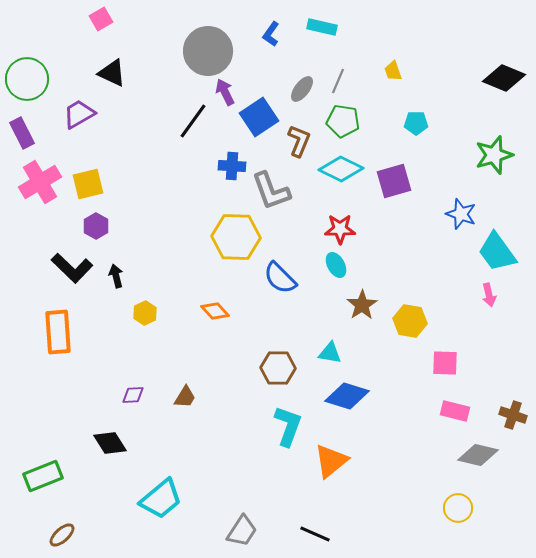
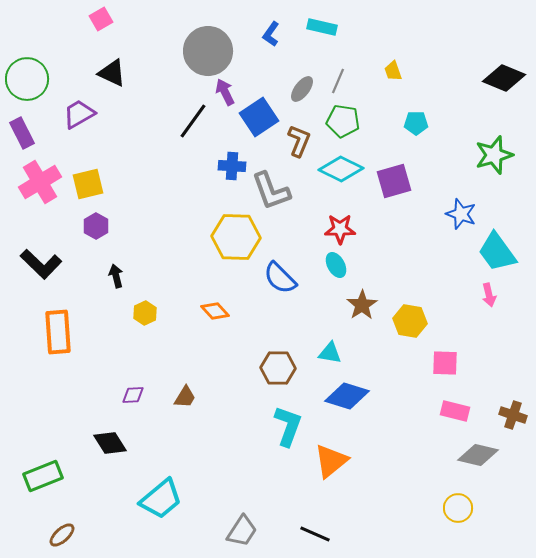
black L-shape at (72, 268): moved 31 px left, 4 px up
